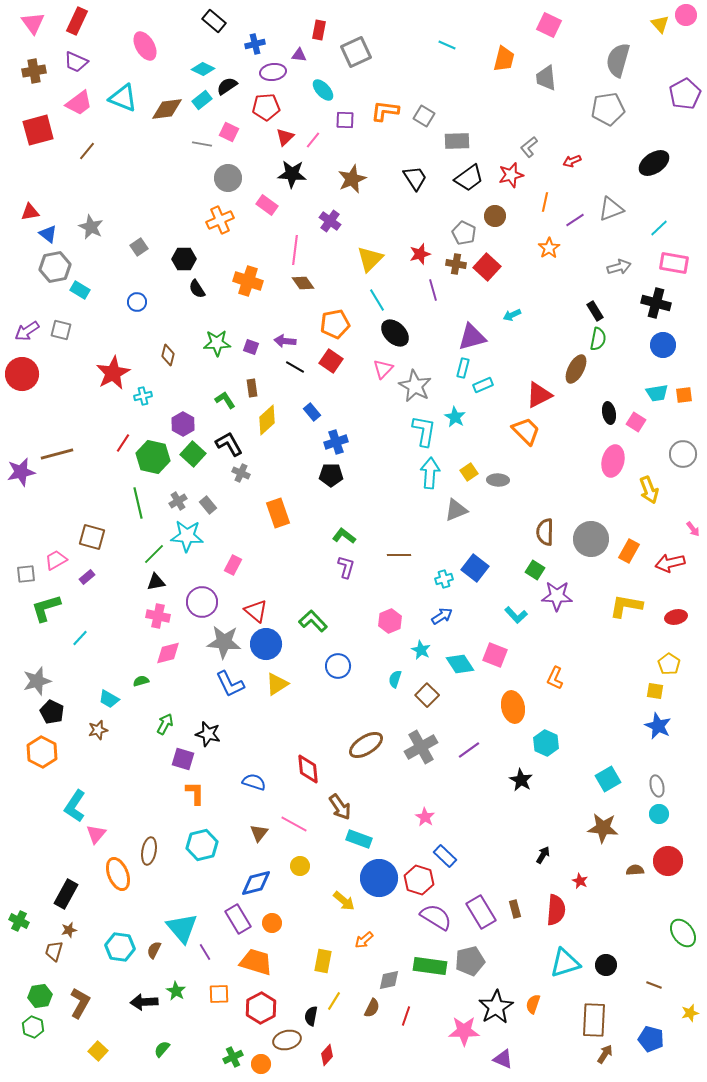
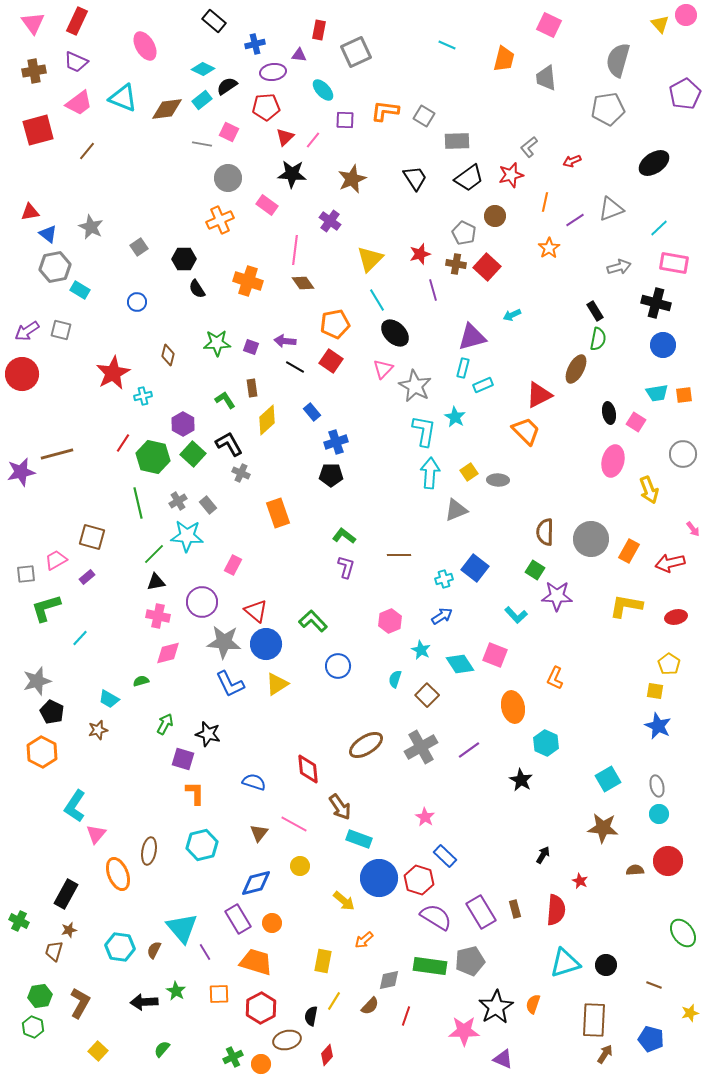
brown semicircle at (372, 1008): moved 2 px left, 2 px up; rotated 18 degrees clockwise
